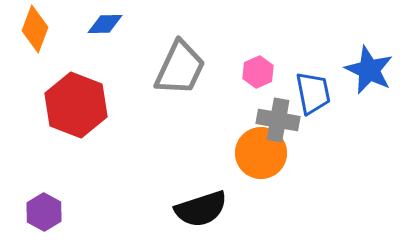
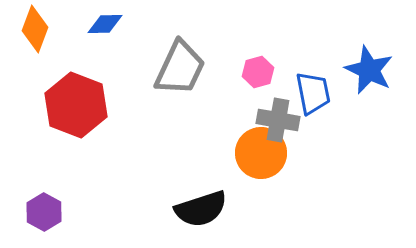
pink hexagon: rotated 8 degrees clockwise
